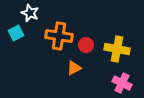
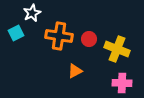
white star: moved 2 px right; rotated 24 degrees clockwise
red circle: moved 3 px right, 6 px up
yellow cross: rotated 10 degrees clockwise
orange triangle: moved 1 px right, 3 px down
pink cross: rotated 24 degrees counterclockwise
